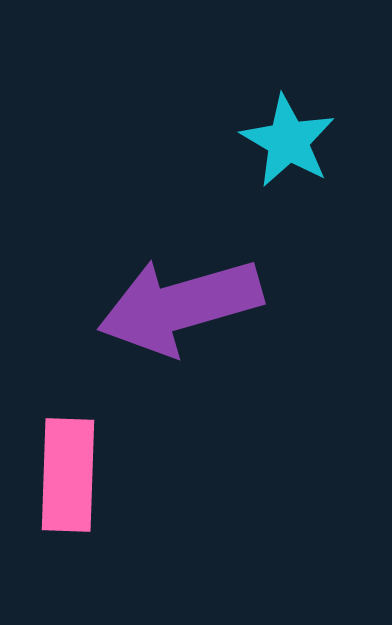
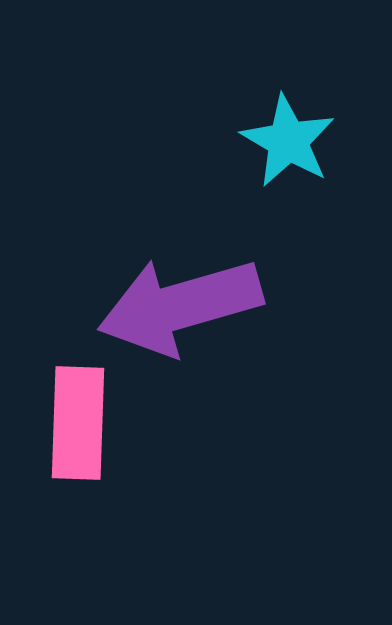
pink rectangle: moved 10 px right, 52 px up
